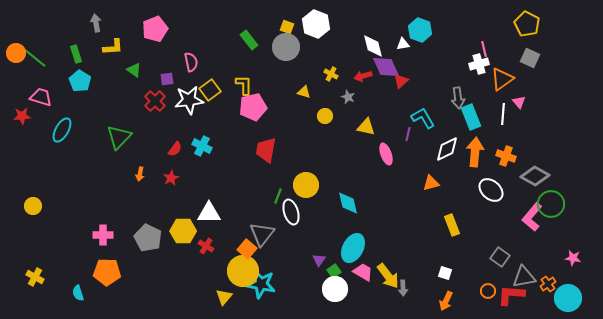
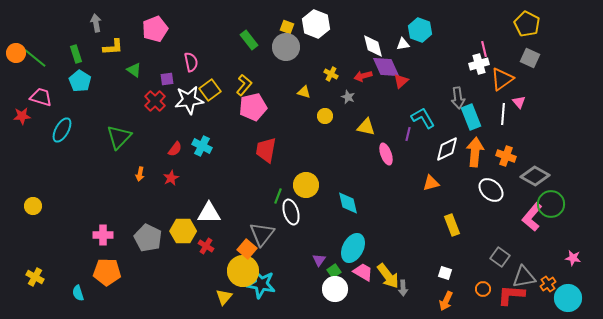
yellow L-shape at (244, 85): rotated 40 degrees clockwise
orange circle at (488, 291): moved 5 px left, 2 px up
